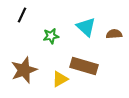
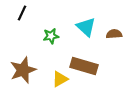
black line: moved 2 px up
brown star: moved 1 px left
